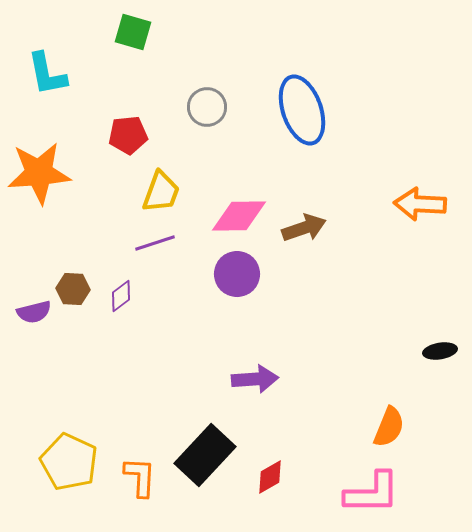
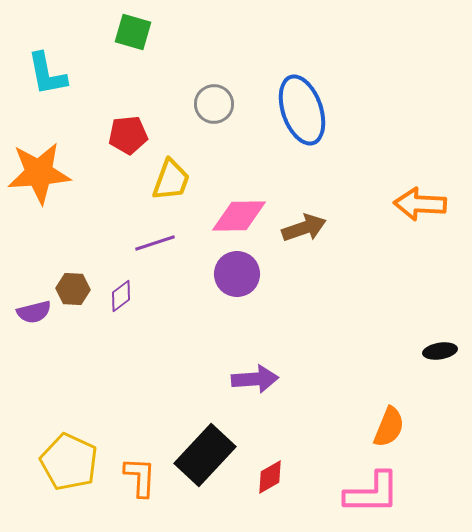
gray circle: moved 7 px right, 3 px up
yellow trapezoid: moved 10 px right, 12 px up
